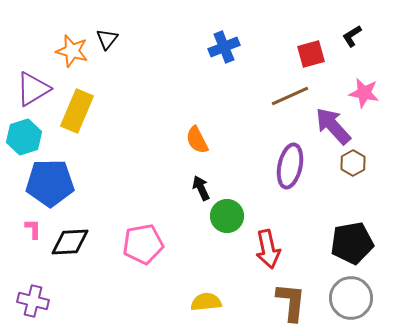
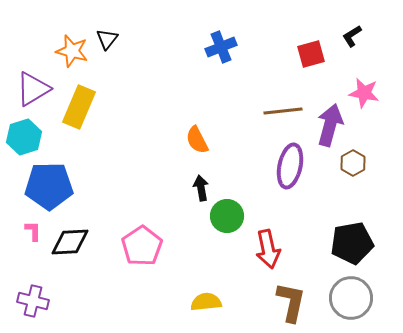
blue cross: moved 3 px left
brown line: moved 7 px left, 15 px down; rotated 18 degrees clockwise
yellow rectangle: moved 2 px right, 4 px up
purple arrow: moved 3 px left, 1 px up; rotated 57 degrees clockwise
blue pentagon: moved 1 px left, 3 px down
black arrow: rotated 15 degrees clockwise
pink L-shape: moved 2 px down
pink pentagon: moved 1 px left, 2 px down; rotated 24 degrees counterclockwise
brown L-shape: rotated 6 degrees clockwise
